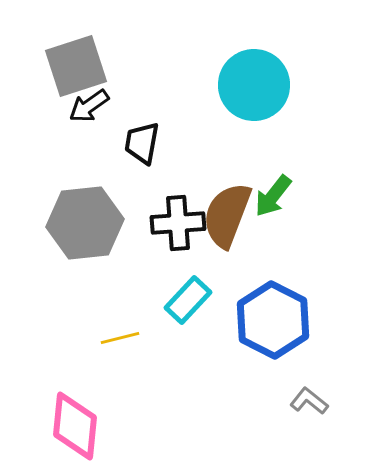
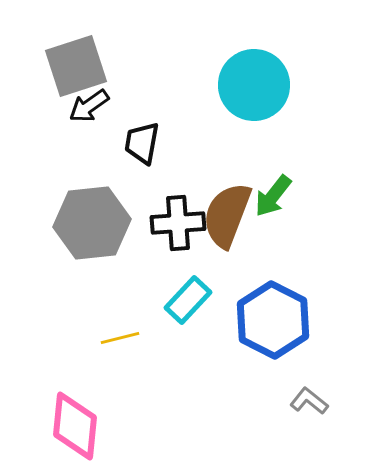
gray hexagon: moved 7 px right
